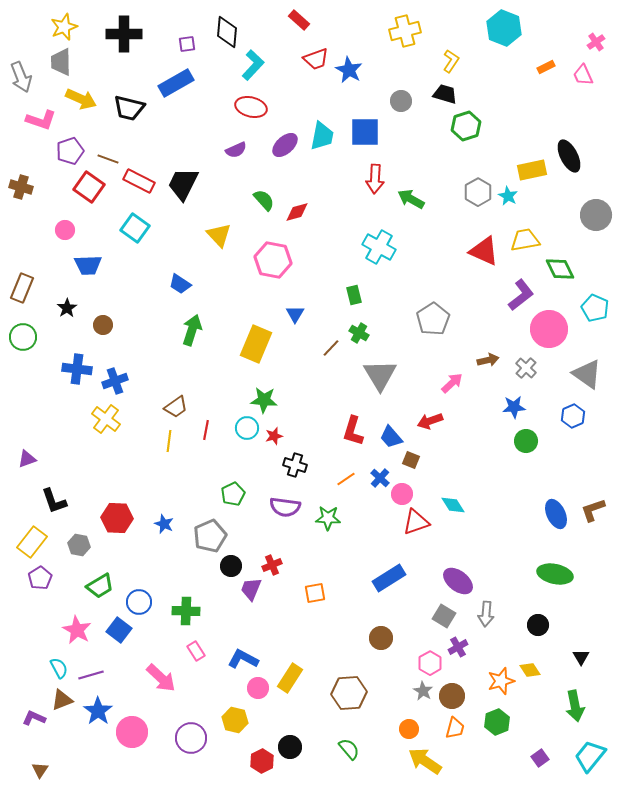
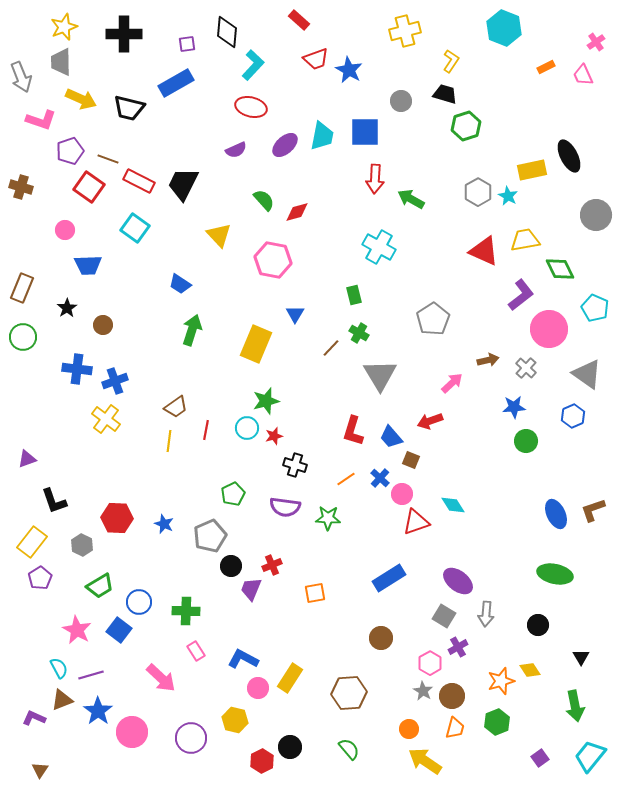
green star at (264, 400): moved 2 px right, 1 px down; rotated 20 degrees counterclockwise
gray hexagon at (79, 545): moved 3 px right; rotated 15 degrees clockwise
